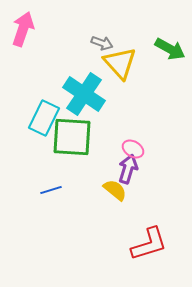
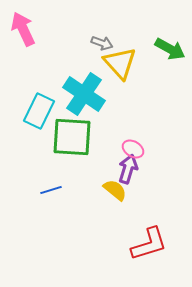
pink arrow: rotated 44 degrees counterclockwise
cyan rectangle: moved 5 px left, 7 px up
